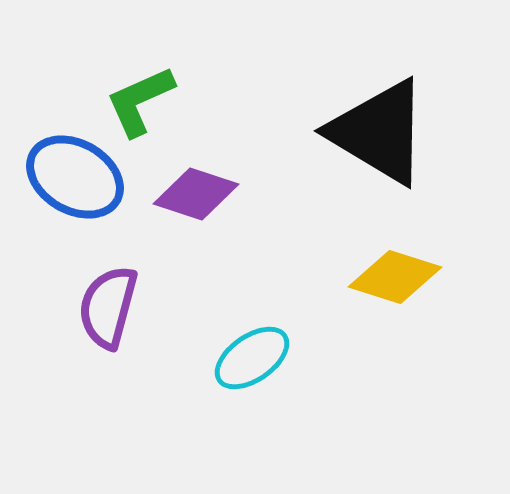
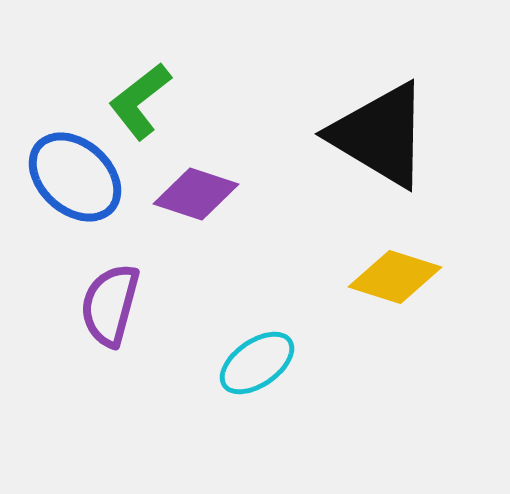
green L-shape: rotated 14 degrees counterclockwise
black triangle: moved 1 px right, 3 px down
blue ellipse: rotated 12 degrees clockwise
purple semicircle: moved 2 px right, 2 px up
cyan ellipse: moved 5 px right, 5 px down
